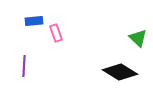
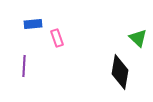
blue rectangle: moved 1 px left, 3 px down
pink rectangle: moved 1 px right, 5 px down
black diamond: rotated 68 degrees clockwise
